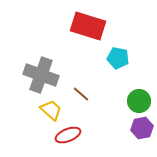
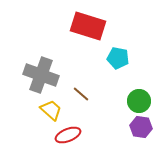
purple hexagon: moved 1 px left, 1 px up; rotated 20 degrees clockwise
